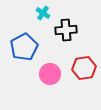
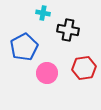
cyan cross: rotated 24 degrees counterclockwise
black cross: moved 2 px right; rotated 15 degrees clockwise
pink circle: moved 3 px left, 1 px up
